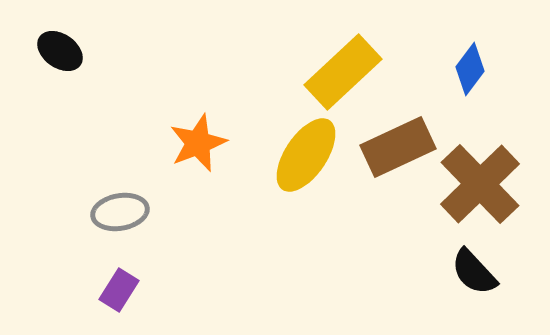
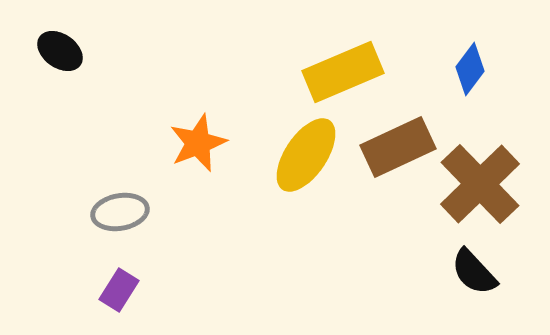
yellow rectangle: rotated 20 degrees clockwise
